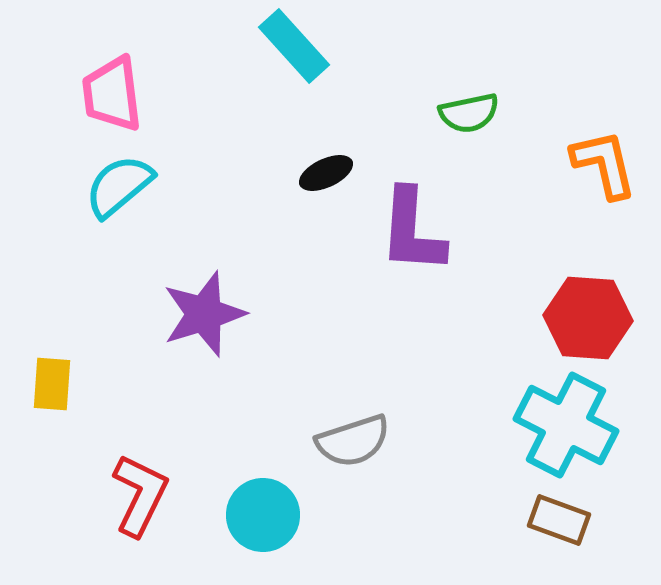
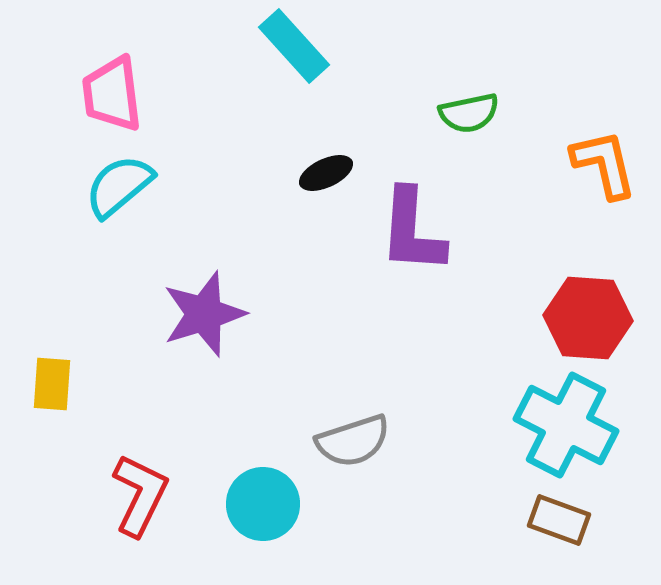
cyan circle: moved 11 px up
